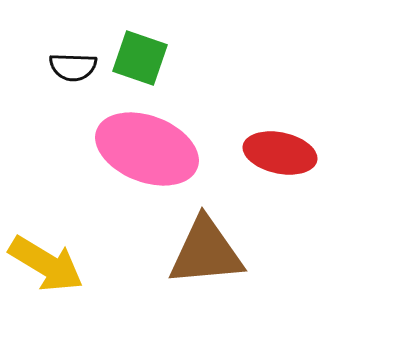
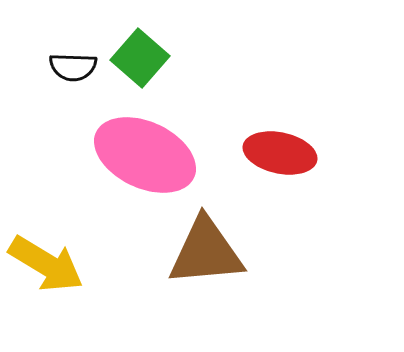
green square: rotated 22 degrees clockwise
pink ellipse: moved 2 px left, 6 px down; rotated 4 degrees clockwise
